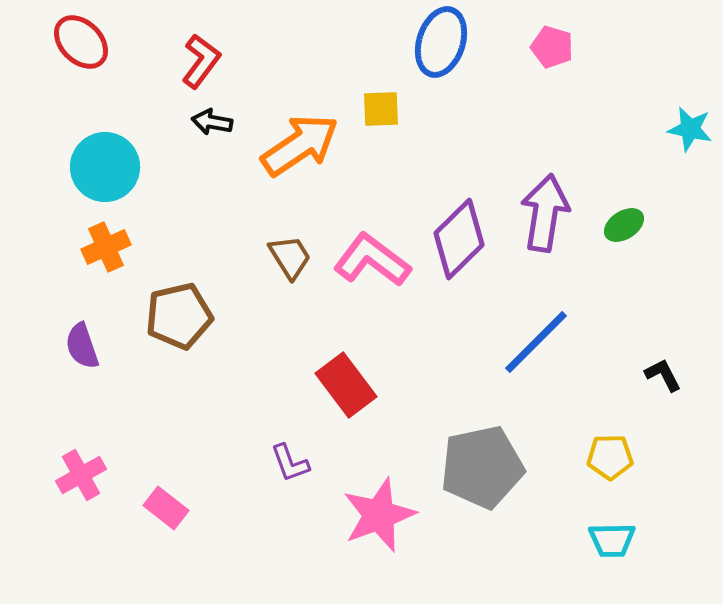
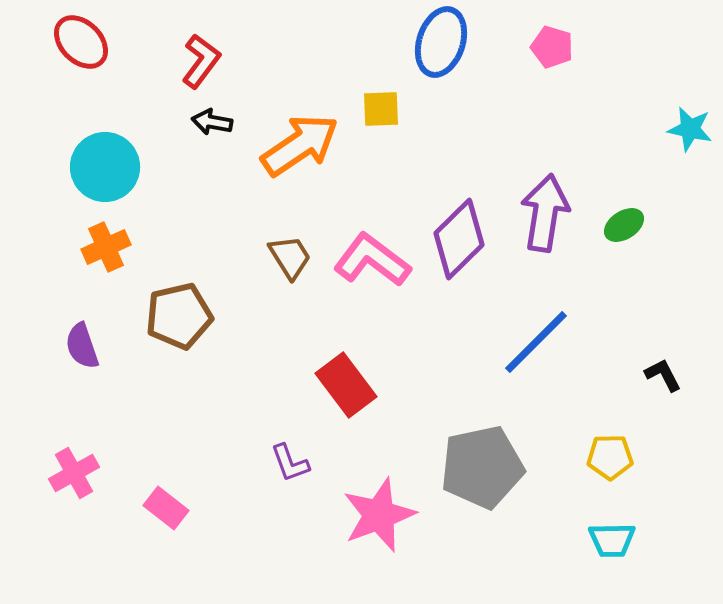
pink cross: moved 7 px left, 2 px up
